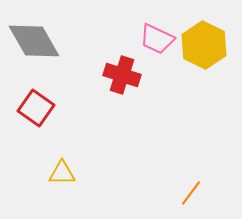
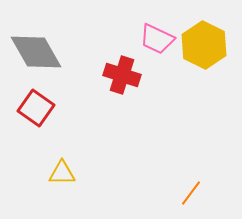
gray diamond: moved 2 px right, 11 px down
